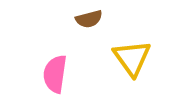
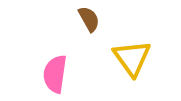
brown semicircle: rotated 104 degrees counterclockwise
